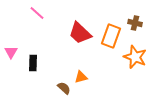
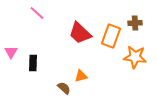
brown cross: rotated 16 degrees counterclockwise
orange star: rotated 15 degrees counterclockwise
orange triangle: moved 1 px up
